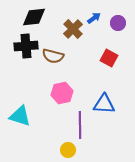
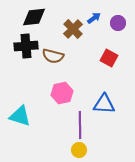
yellow circle: moved 11 px right
